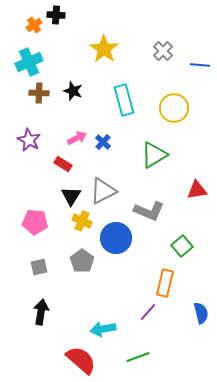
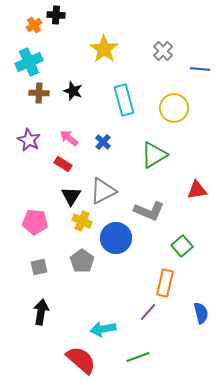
blue line: moved 4 px down
pink arrow: moved 8 px left; rotated 114 degrees counterclockwise
